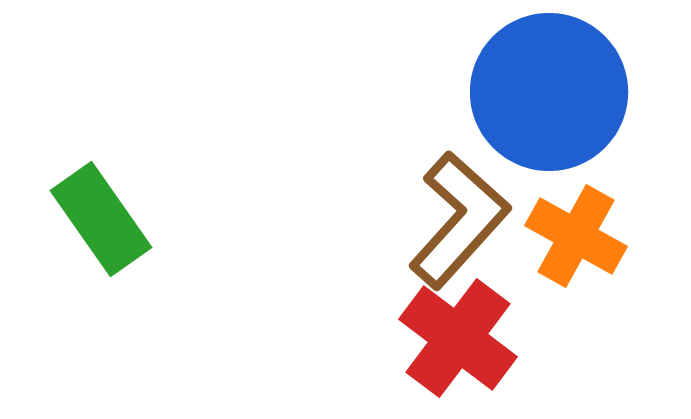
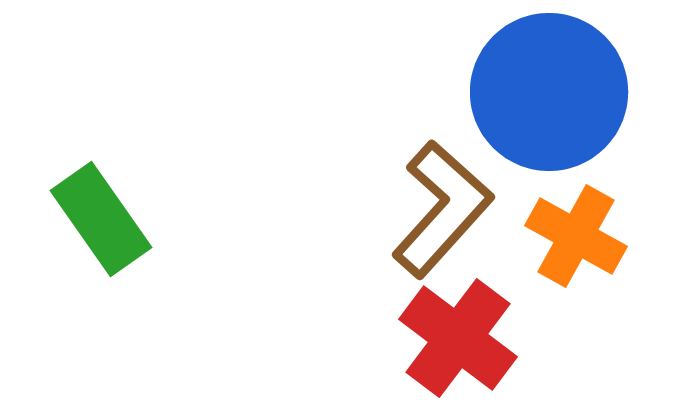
brown L-shape: moved 17 px left, 11 px up
